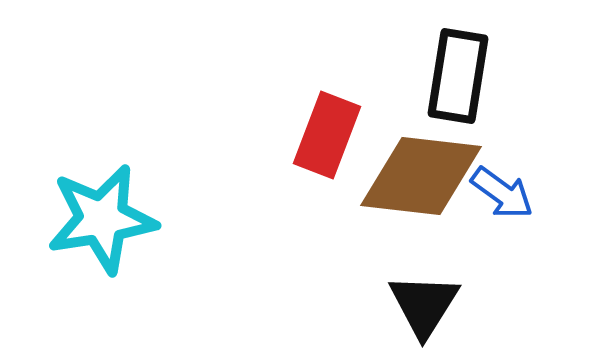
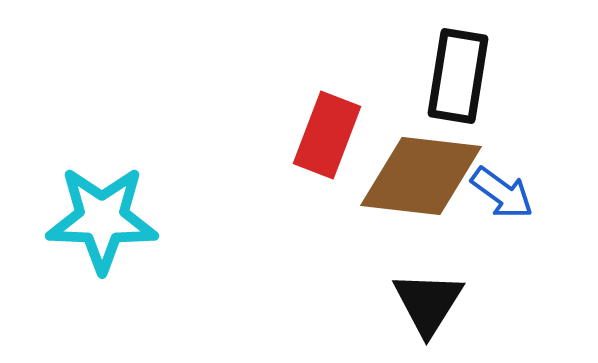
cyan star: rotated 11 degrees clockwise
black triangle: moved 4 px right, 2 px up
